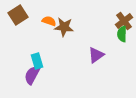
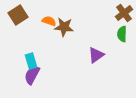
brown cross: moved 8 px up
cyan rectangle: moved 6 px left
